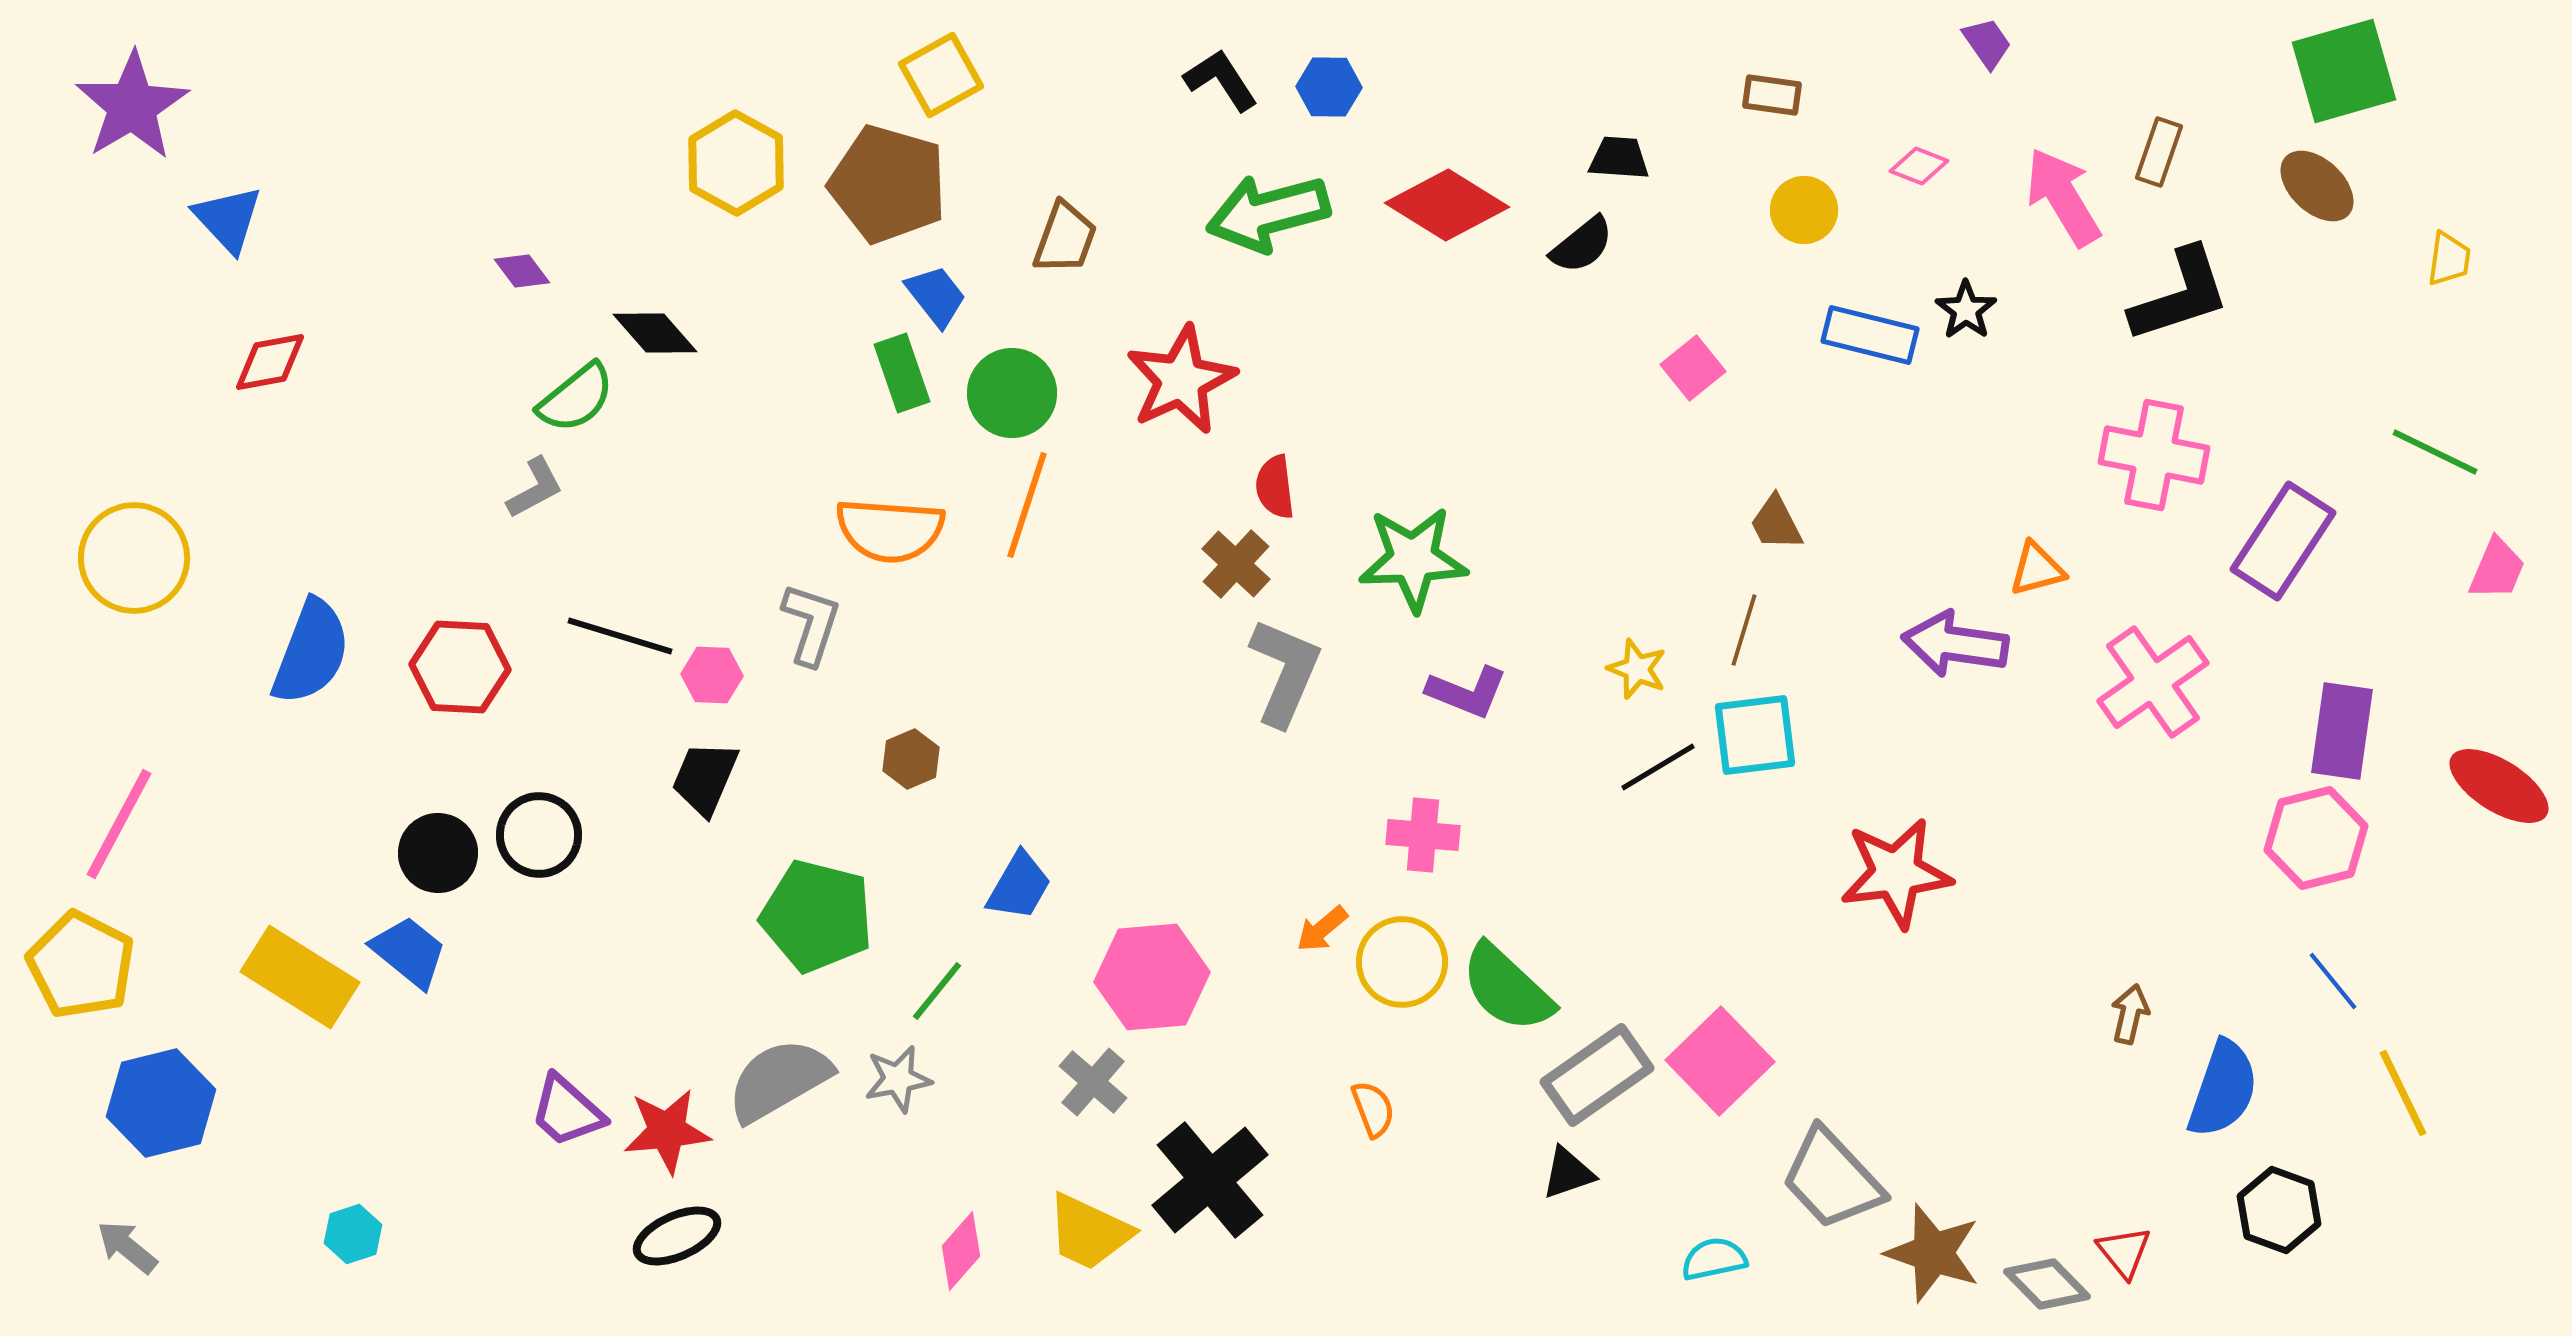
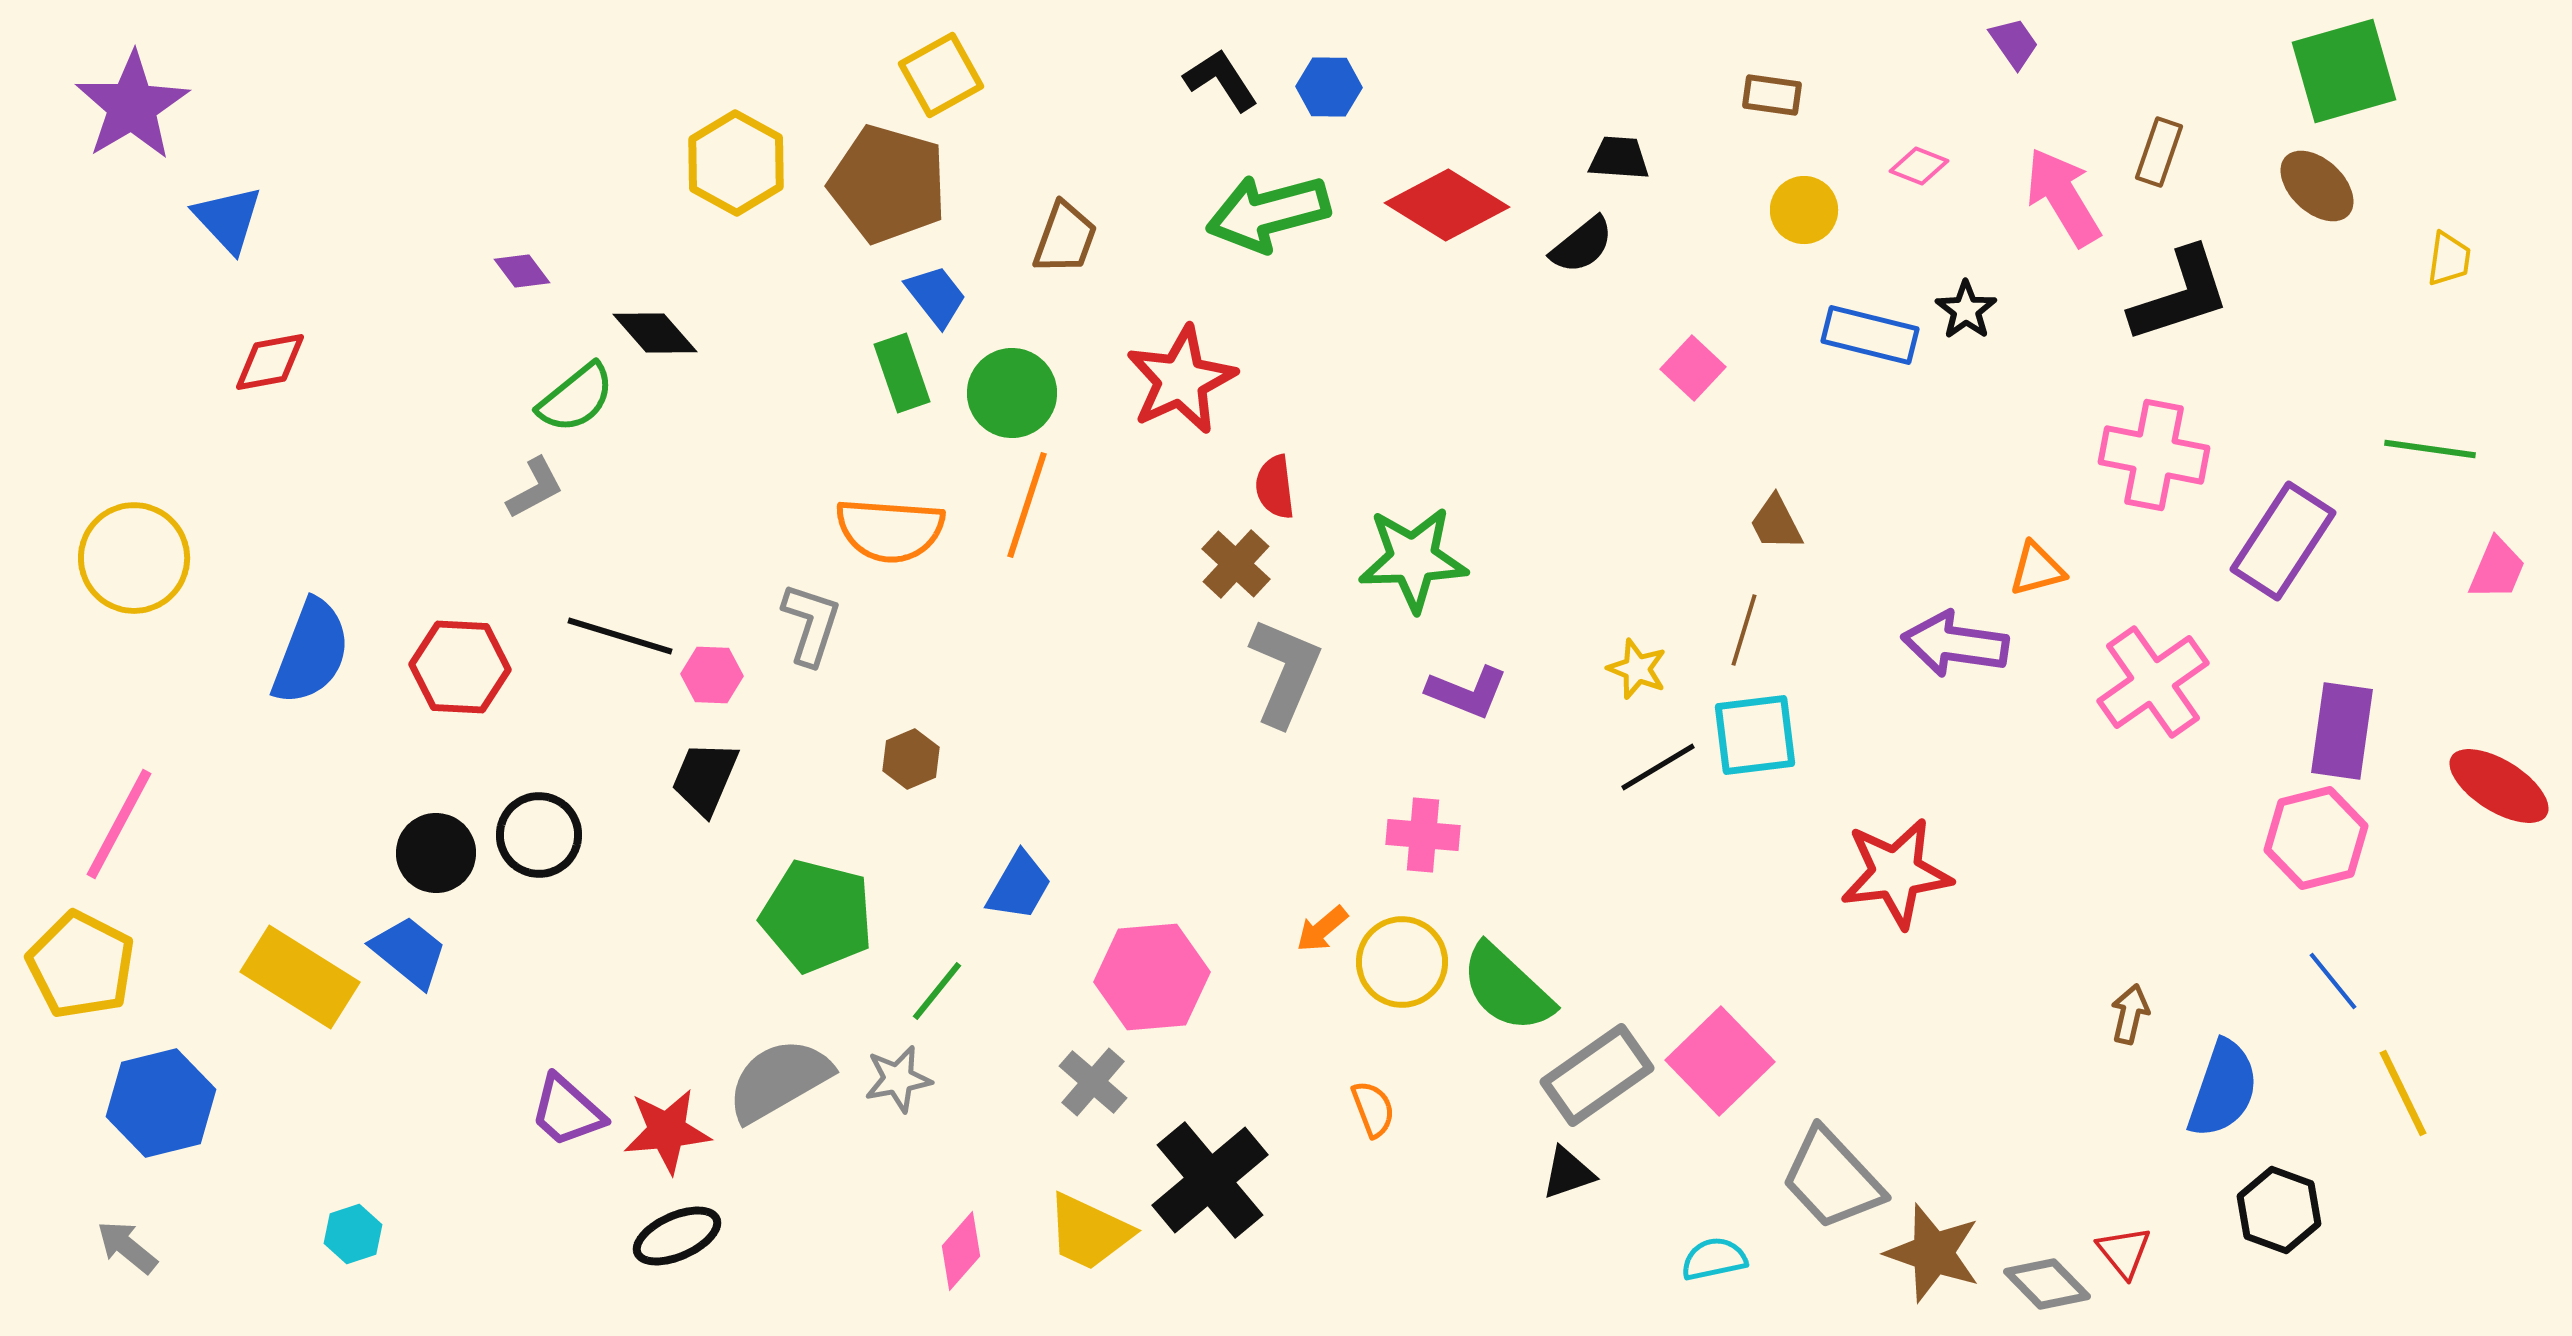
purple trapezoid at (1987, 43): moved 27 px right
pink square at (1693, 368): rotated 8 degrees counterclockwise
green line at (2435, 452): moved 5 px left, 3 px up; rotated 18 degrees counterclockwise
black circle at (438, 853): moved 2 px left
